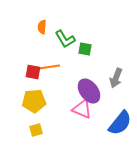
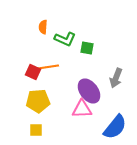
orange semicircle: moved 1 px right
green L-shape: rotated 35 degrees counterclockwise
green square: moved 2 px right, 1 px up
orange line: moved 1 px left
red square: rotated 14 degrees clockwise
yellow pentagon: moved 4 px right
pink triangle: rotated 25 degrees counterclockwise
blue semicircle: moved 5 px left, 4 px down
yellow square: rotated 16 degrees clockwise
